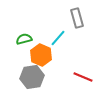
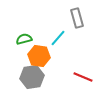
orange hexagon: moved 2 px left, 1 px down; rotated 15 degrees counterclockwise
